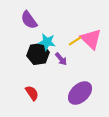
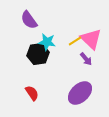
purple arrow: moved 25 px right
